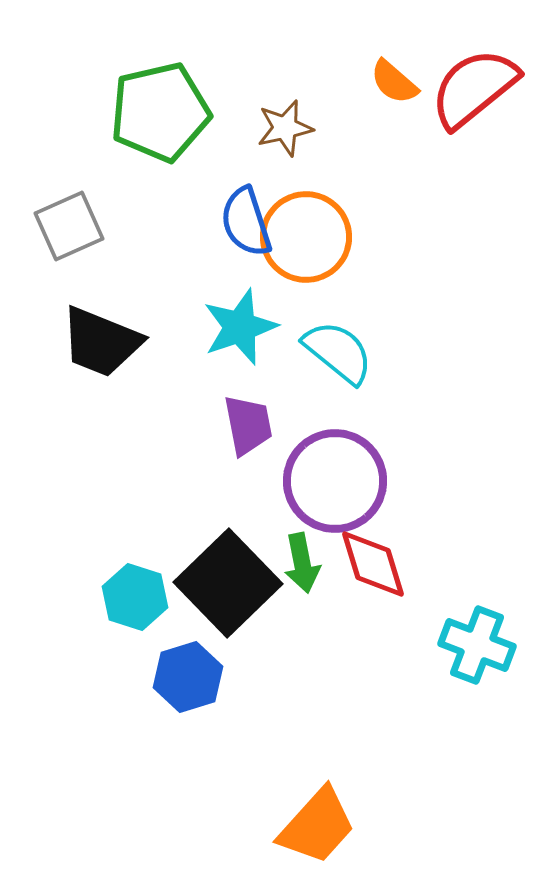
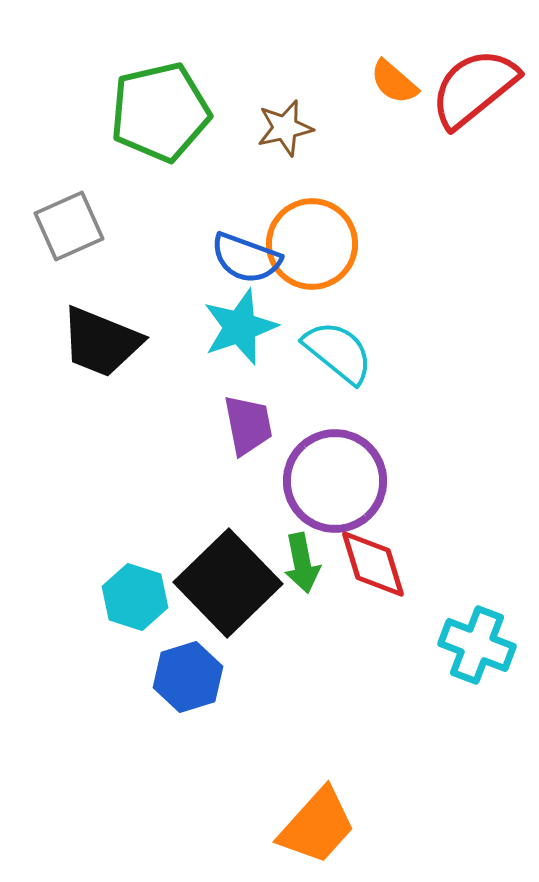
blue semicircle: moved 36 px down; rotated 52 degrees counterclockwise
orange circle: moved 6 px right, 7 px down
